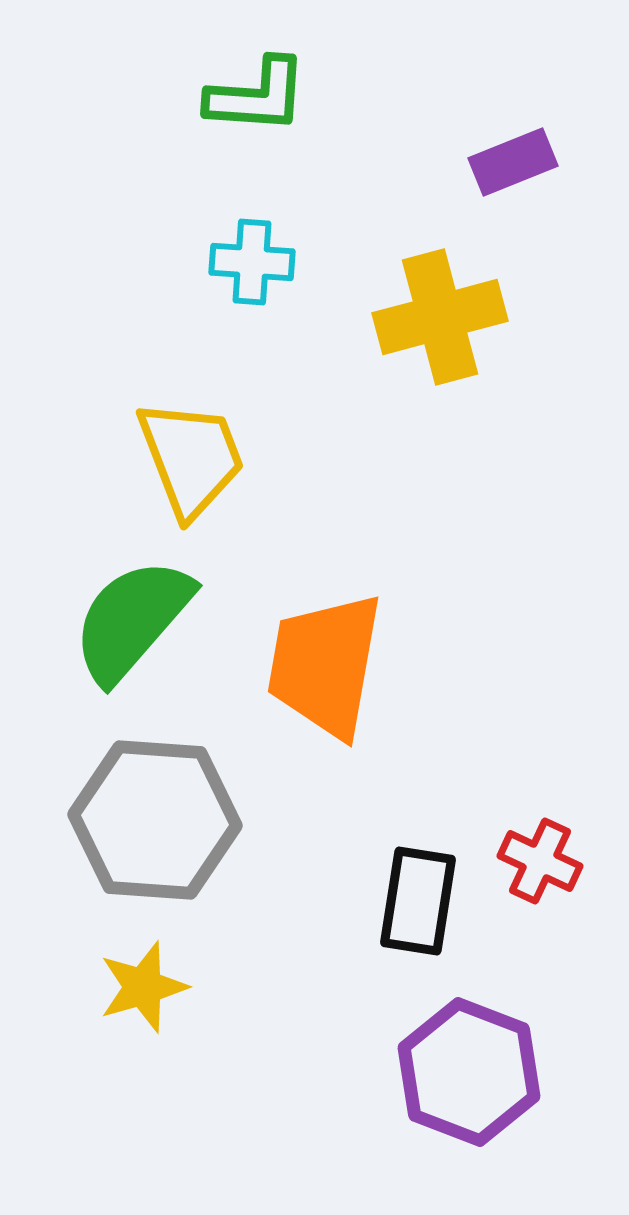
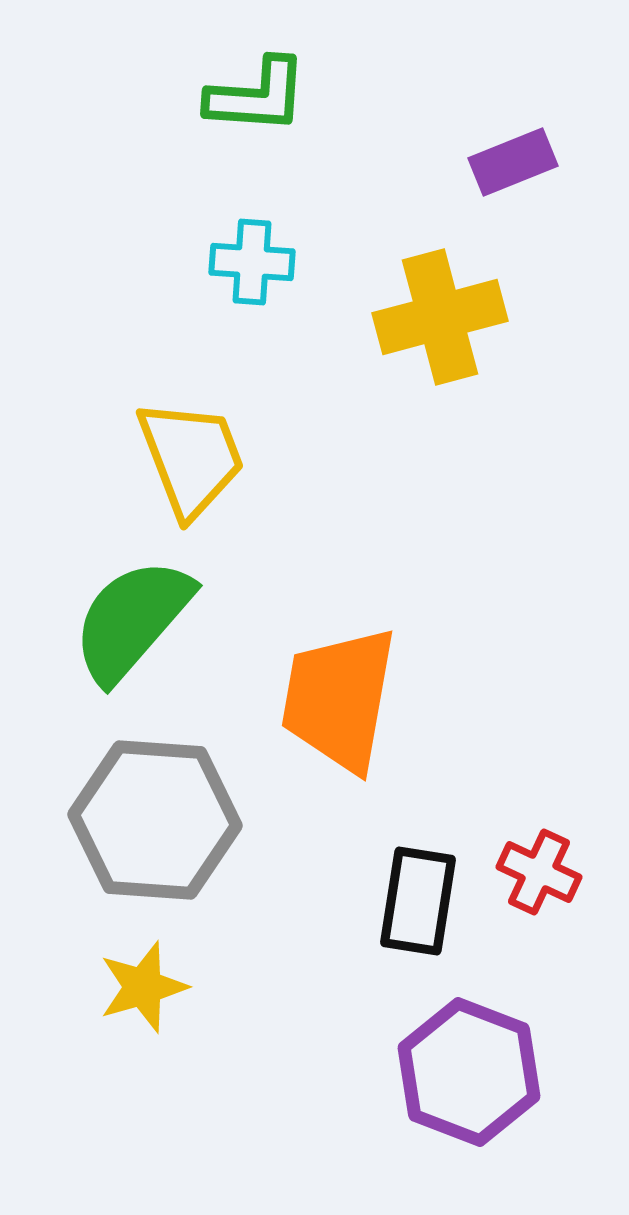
orange trapezoid: moved 14 px right, 34 px down
red cross: moved 1 px left, 11 px down
